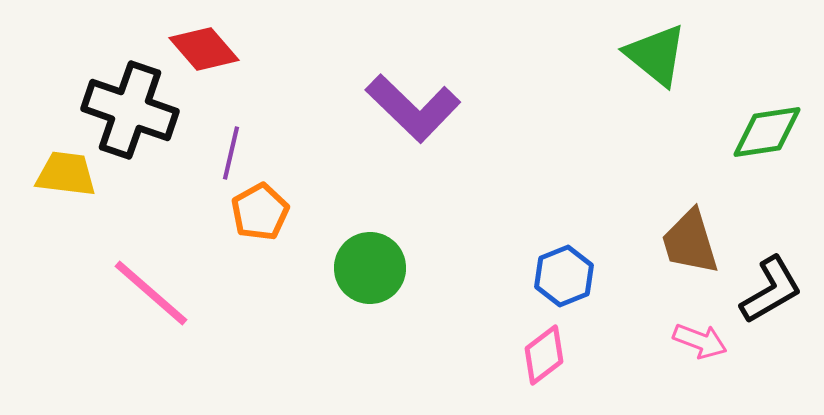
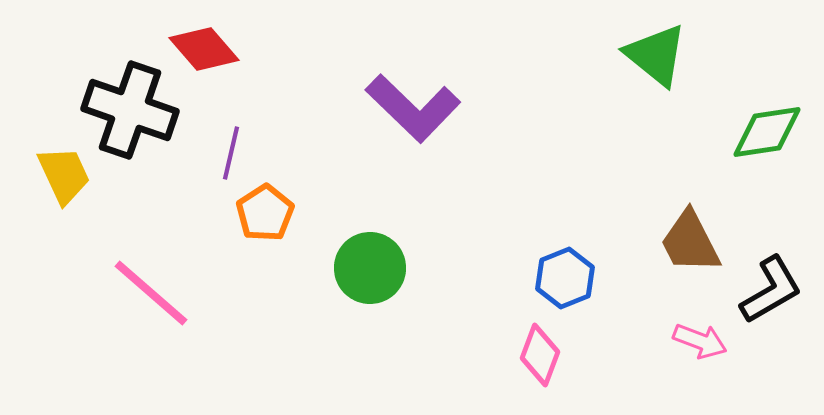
yellow trapezoid: moved 2 px left, 1 px down; rotated 58 degrees clockwise
orange pentagon: moved 5 px right, 1 px down; rotated 4 degrees counterclockwise
brown trapezoid: rotated 10 degrees counterclockwise
blue hexagon: moved 1 px right, 2 px down
pink diamond: moved 4 px left; rotated 32 degrees counterclockwise
